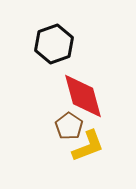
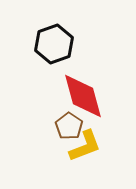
yellow L-shape: moved 3 px left
